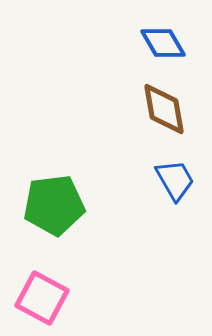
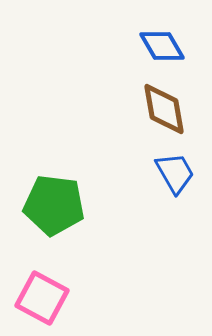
blue diamond: moved 1 px left, 3 px down
blue trapezoid: moved 7 px up
green pentagon: rotated 14 degrees clockwise
